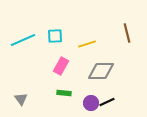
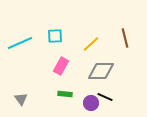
brown line: moved 2 px left, 5 px down
cyan line: moved 3 px left, 3 px down
yellow line: moved 4 px right; rotated 24 degrees counterclockwise
green rectangle: moved 1 px right, 1 px down
black line: moved 2 px left, 5 px up; rotated 49 degrees clockwise
